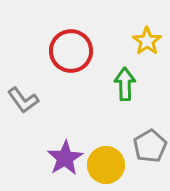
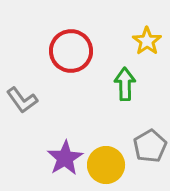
gray L-shape: moved 1 px left
